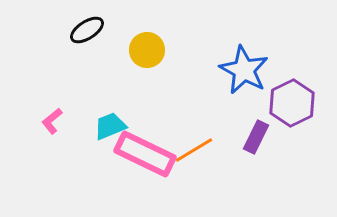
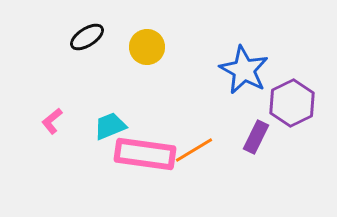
black ellipse: moved 7 px down
yellow circle: moved 3 px up
pink rectangle: rotated 18 degrees counterclockwise
